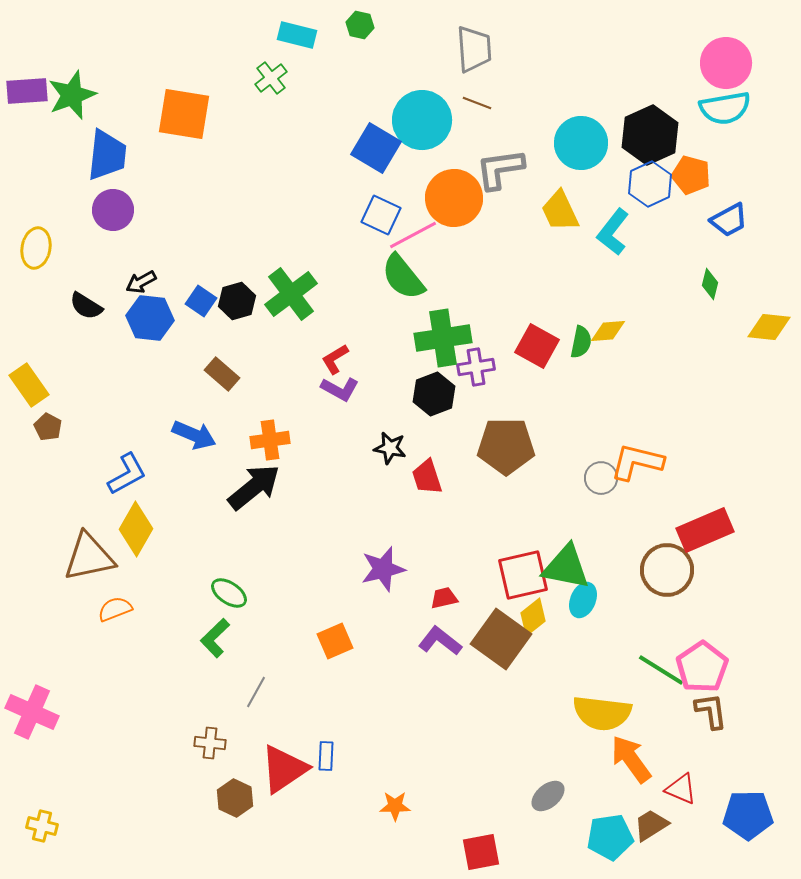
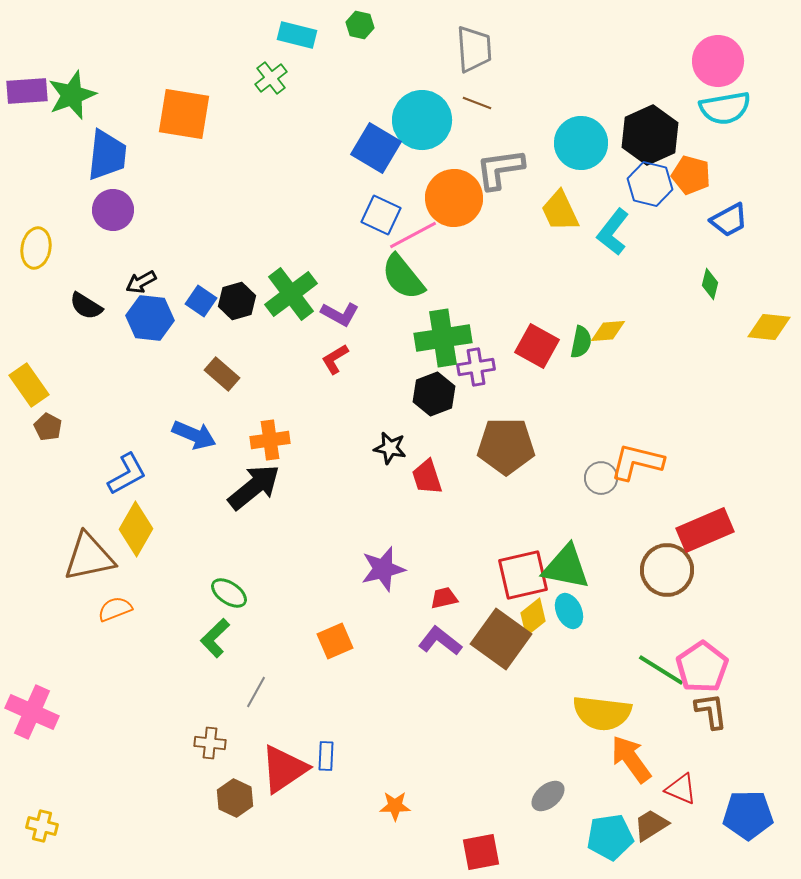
pink circle at (726, 63): moved 8 px left, 2 px up
blue hexagon at (650, 184): rotated 21 degrees counterclockwise
purple L-shape at (340, 389): moved 75 px up
cyan ellipse at (583, 600): moved 14 px left, 11 px down; rotated 48 degrees counterclockwise
